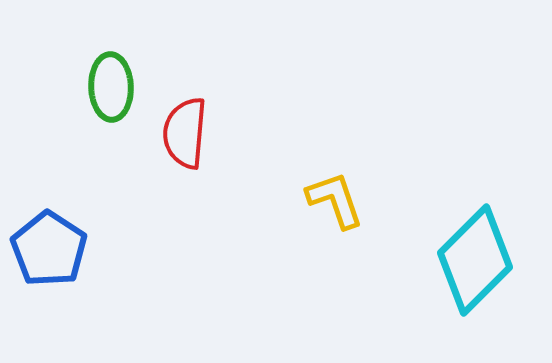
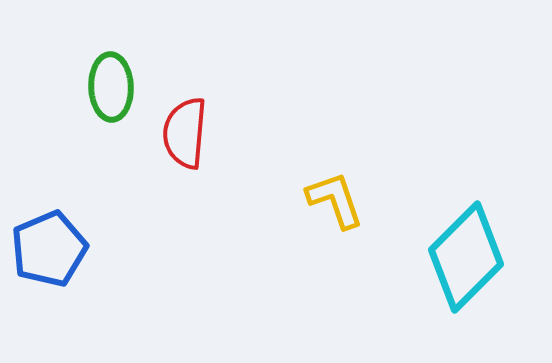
blue pentagon: rotated 16 degrees clockwise
cyan diamond: moved 9 px left, 3 px up
